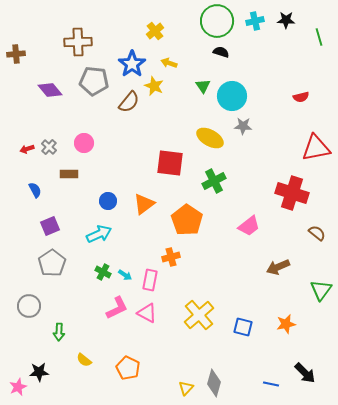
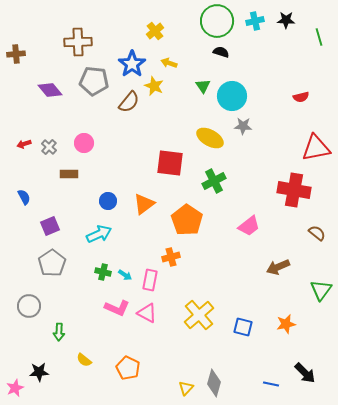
red arrow at (27, 149): moved 3 px left, 5 px up
blue semicircle at (35, 190): moved 11 px left, 7 px down
red cross at (292, 193): moved 2 px right, 3 px up; rotated 8 degrees counterclockwise
green cross at (103, 272): rotated 14 degrees counterclockwise
pink L-shape at (117, 308): rotated 50 degrees clockwise
pink star at (18, 387): moved 3 px left, 1 px down
